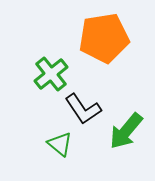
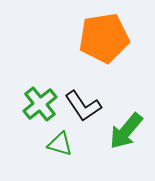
green cross: moved 11 px left, 30 px down
black L-shape: moved 3 px up
green triangle: rotated 24 degrees counterclockwise
